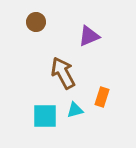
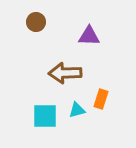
purple triangle: rotated 25 degrees clockwise
brown arrow: moved 2 px right; rotated 64 degrees counterclockwise
orange rectangle: moved 1 px left, 2 px down
cyan triangle: moved 2 px right
